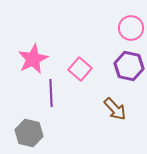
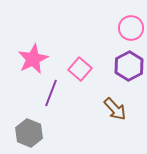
purple hexagon: rotated 20 degrees clockwise
purple line: rotated 24 degrees clockwise
gray hexagon: rotated 8 degrees clockwise
